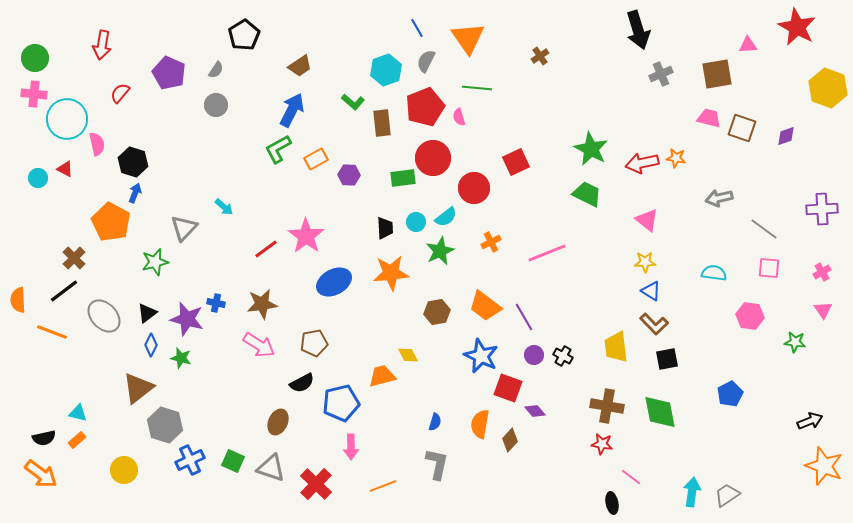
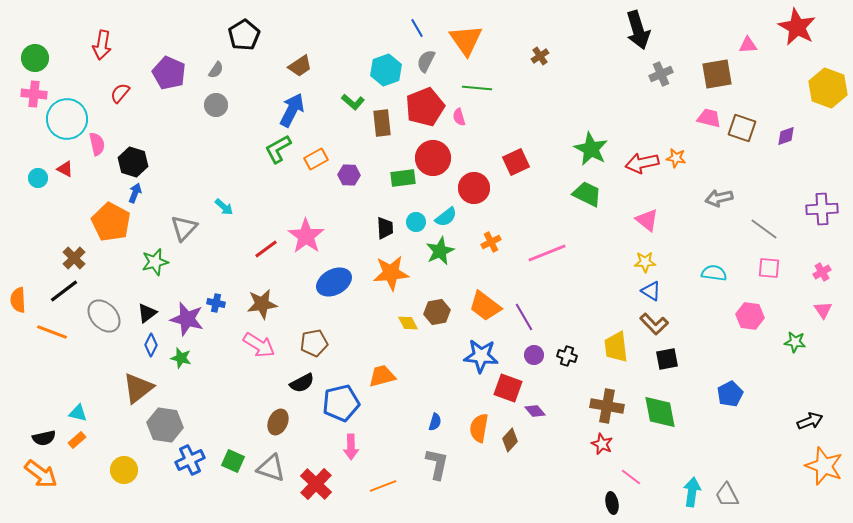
orange triangle at (468, 38): moved 2 px left, 2 px down
yellow diamond at (408, 355): moved 32 px up
blue star at (481, 356): rotated 20 degrees counterclockwise
black cross at (563, 356): moved 4 px right; rotated 12 degrees counterclockwise
orange semicircle at (480, 424): moved 1 px left, 4 px down
gray hexagon at (165, 425): rotated 8 degrees counterclockwise
red star at (602, 444): rotated 15 degrees clockwise
gray trapezoid at (727, 495): rotated 84 degrees counterclockwise
